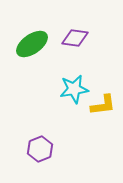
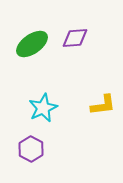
purple diamond: rotated 12 degrees counterclockwise
cyan star: moved 31 px left, 19 px down; rotated 16 degrees counterclockwise
purple hexagon: moved 9 px left; rotated 10 degrees counterclockwise
